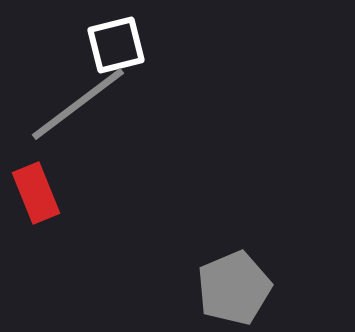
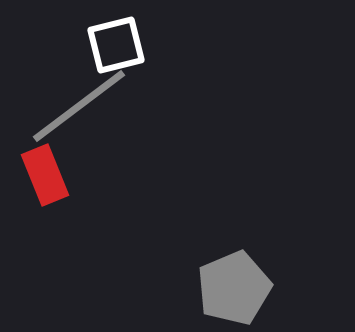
gray line: moved 1 px right, 2 px down
red rectangle: moved 9 px right, 18 px up
